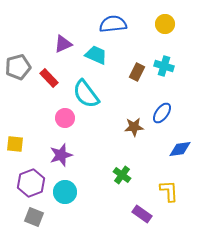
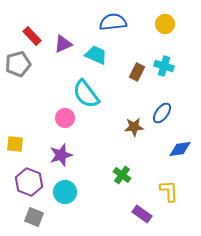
blue semicircle: moved 2 px up
gray pentagon: moved 3 px up
red rectangle: moved 17 px left, 42 px up
purple hexagon: moved 2 px left, 1 px up; rotated 20 degrees counterclockwise
